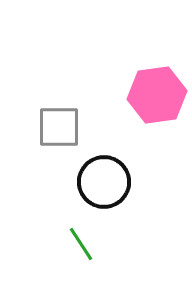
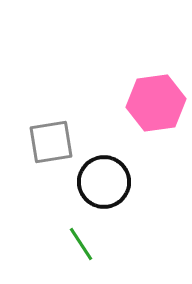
pink hexagon: moved 1 px left, 8 px down
gray square: moved 8 px left, 15 px down; rotated 9 degrees counterclockwise
